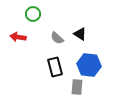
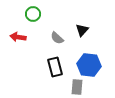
black triangle: moved 2 px right, 4 px up; rotated 40 degrees clockwise
